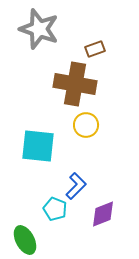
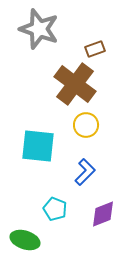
brown cross: rotated 27 degrees clockwise
blue L-shape: moved 9 px right, 14 px up
green ellipse: rotated 44 degrees counterclockwise
